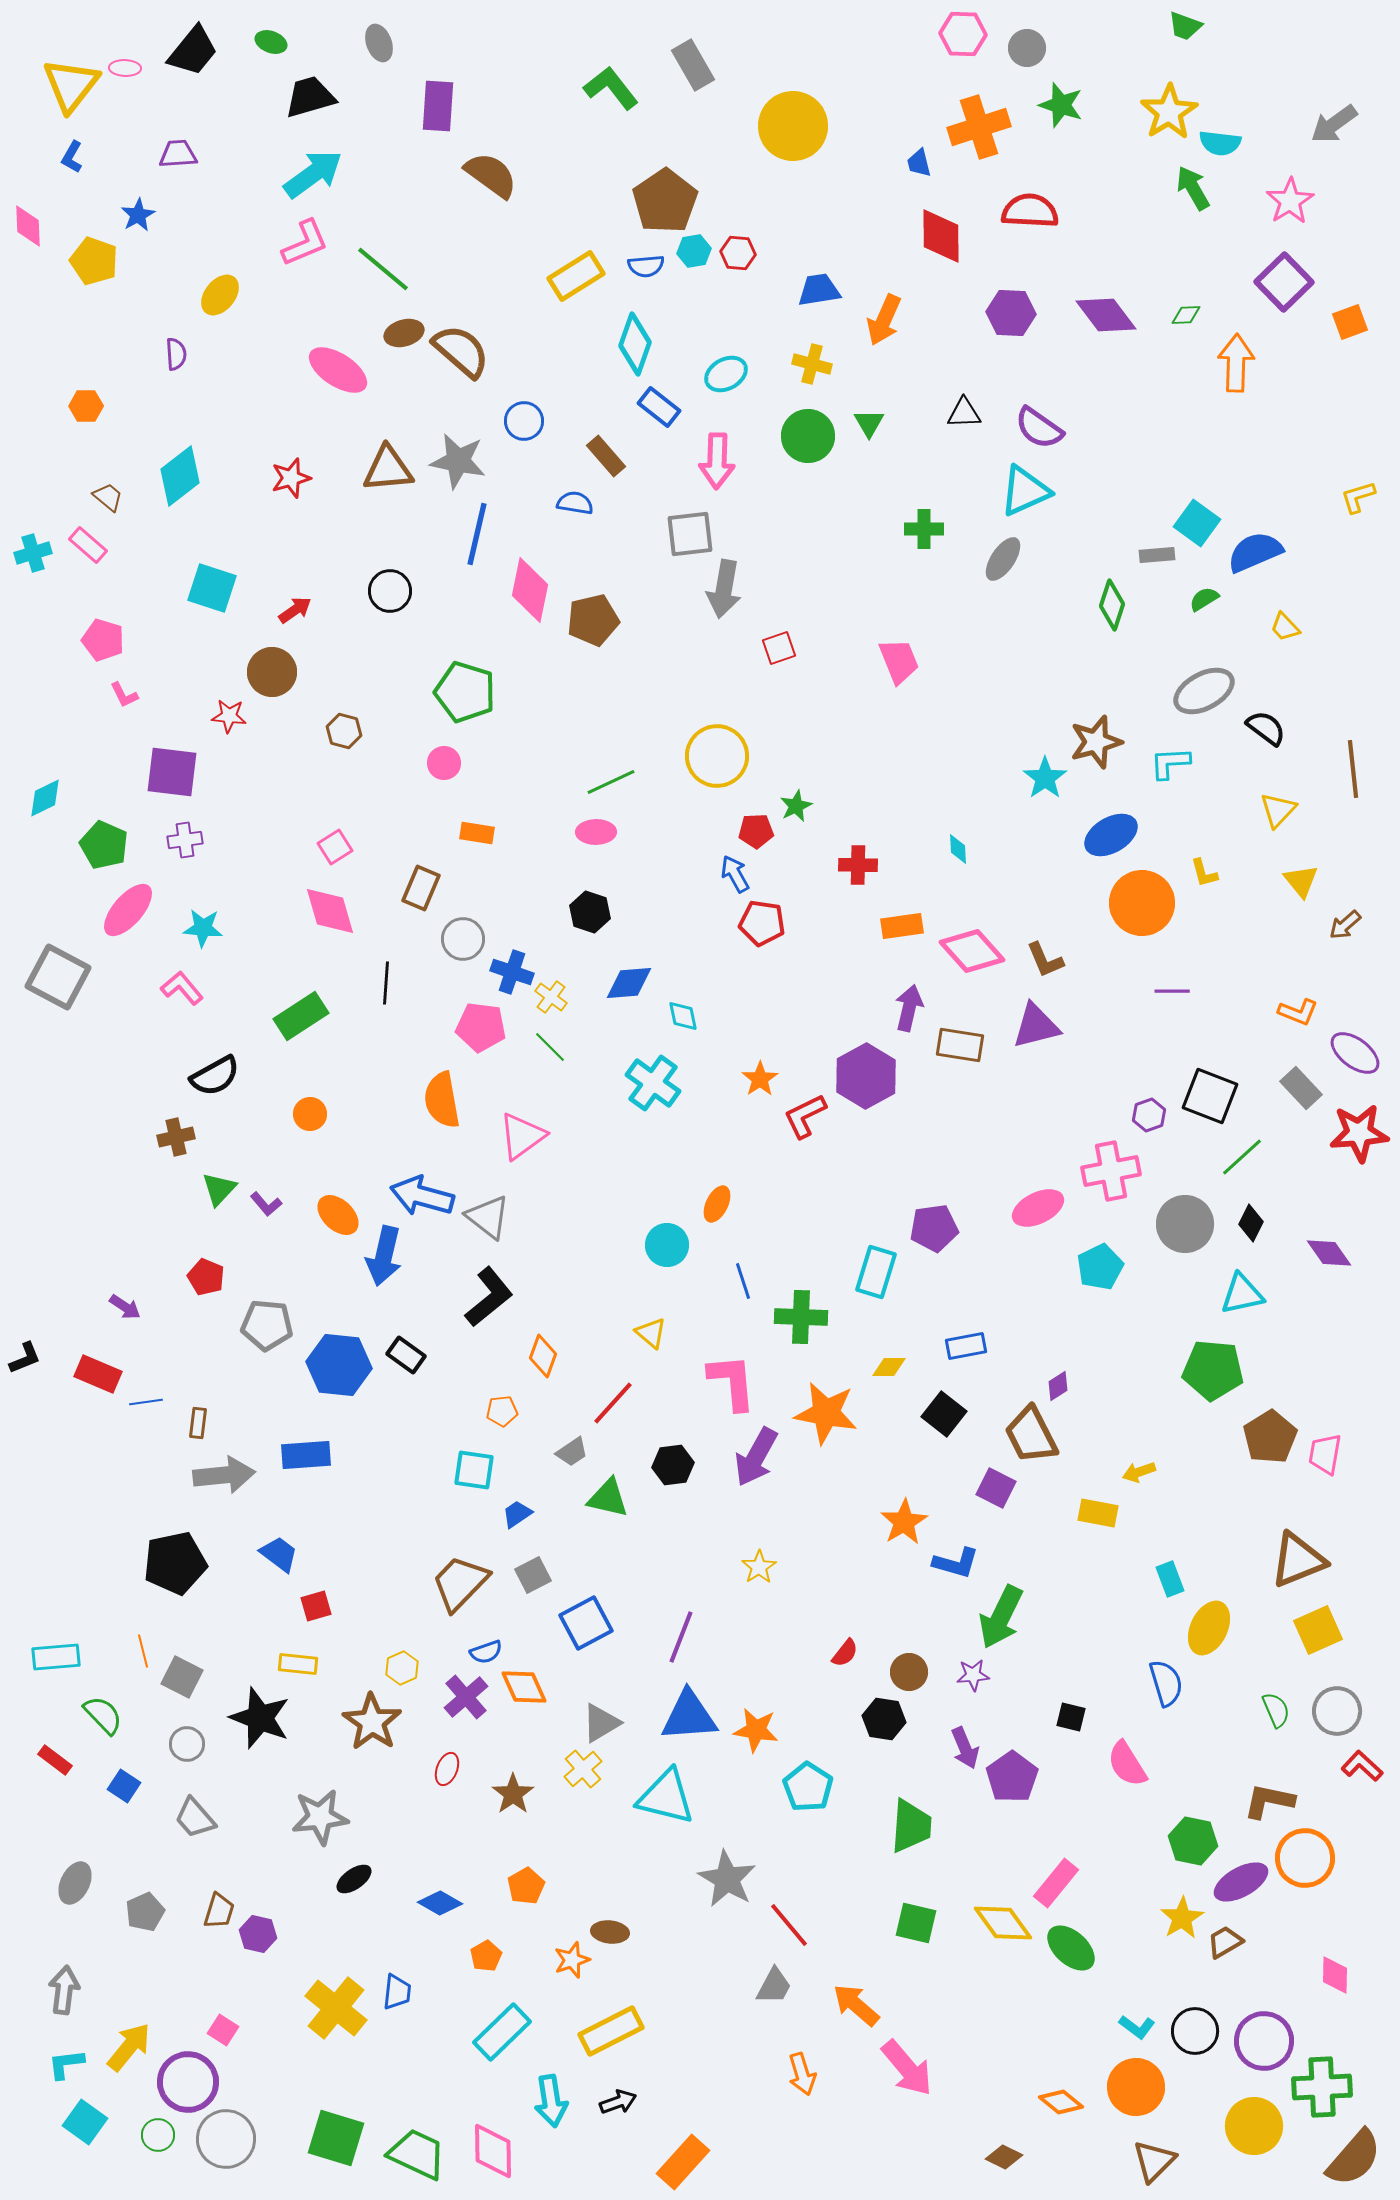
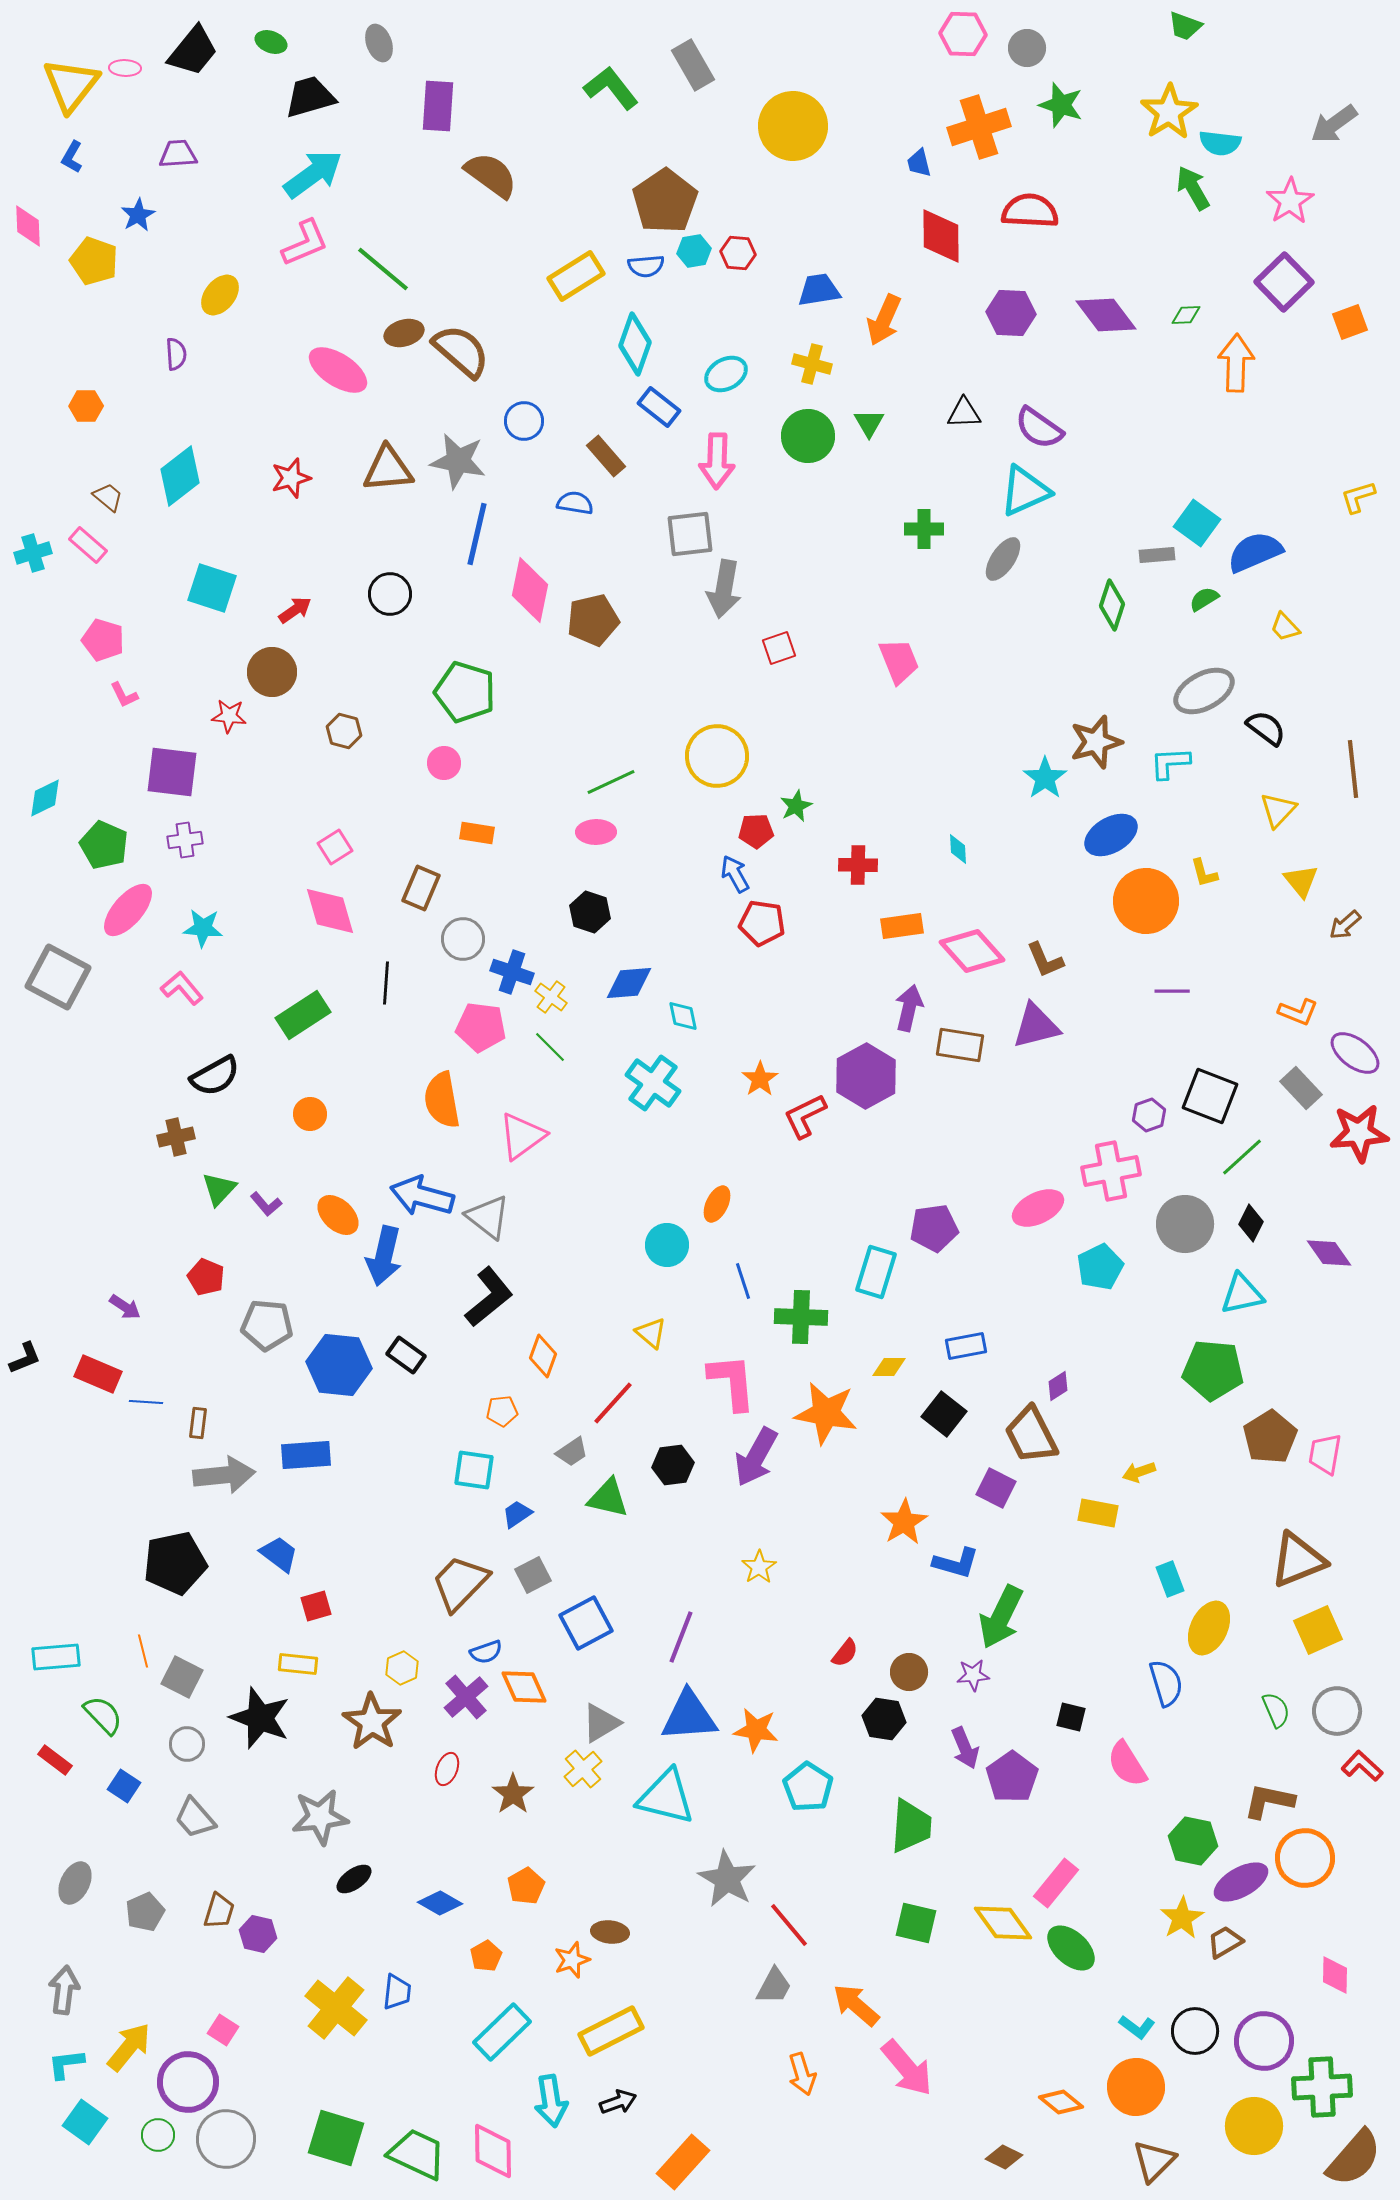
black circle at (390, 591): moved 3 px down
orange circle at (1142, 903): moved 4 px right, 2 px up
green rectangle at (301, 1016): moved 2 px right, 1 px up
blue line at (146, 1402): rotated 12 degrees clockwise
